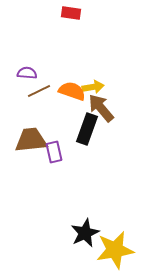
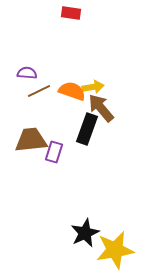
purple rectangle: rotated 30 degrees clockwise
